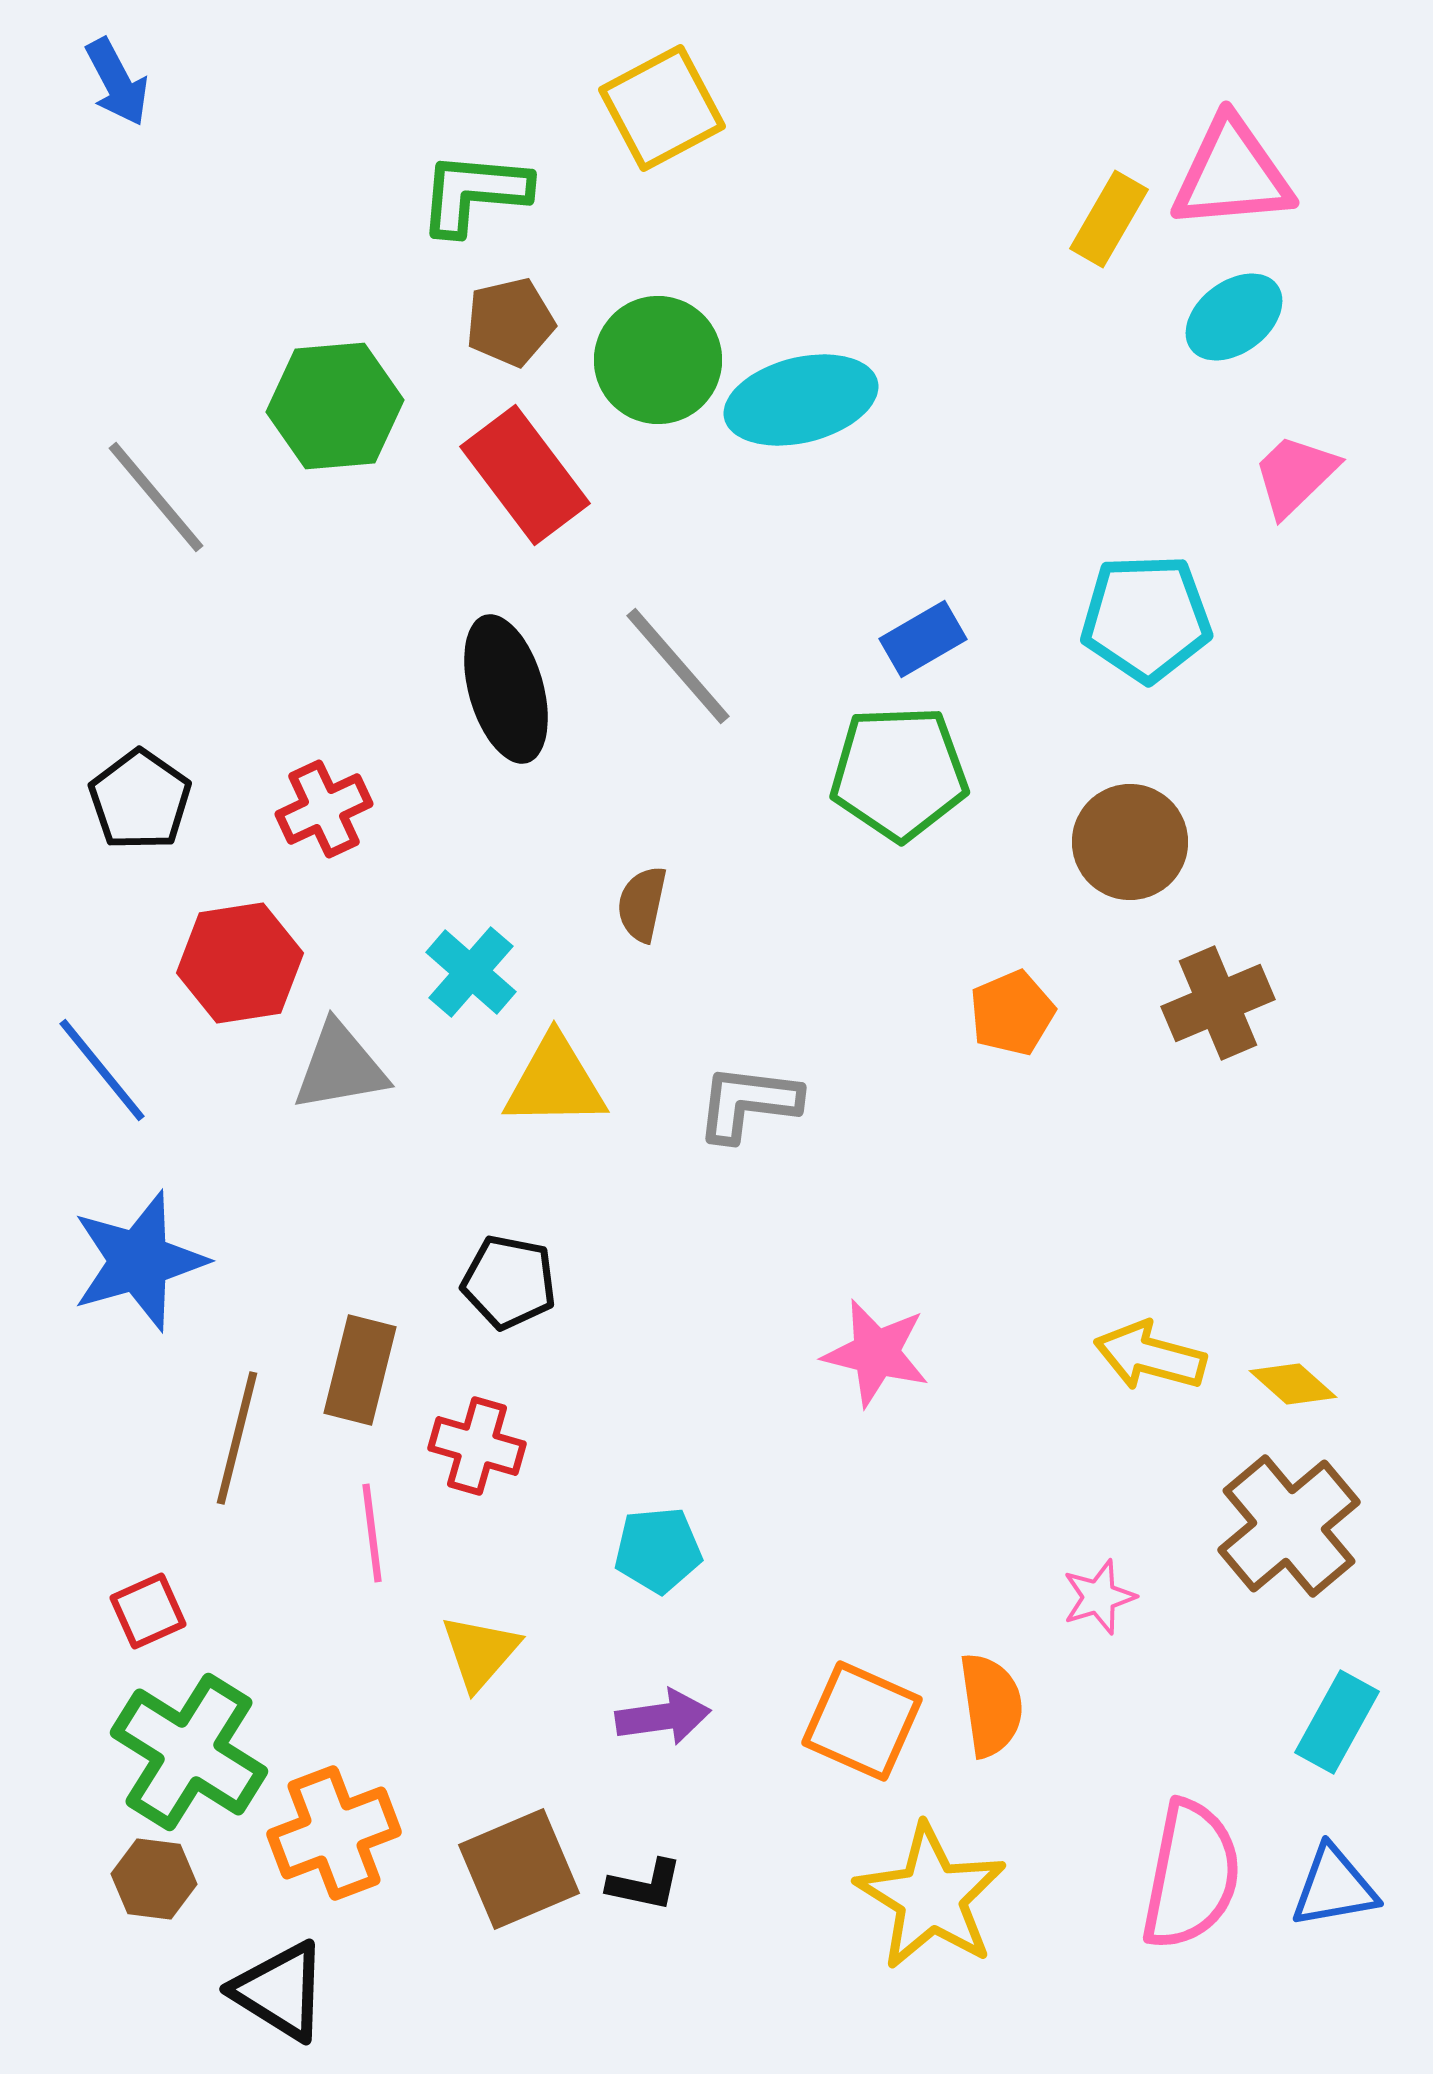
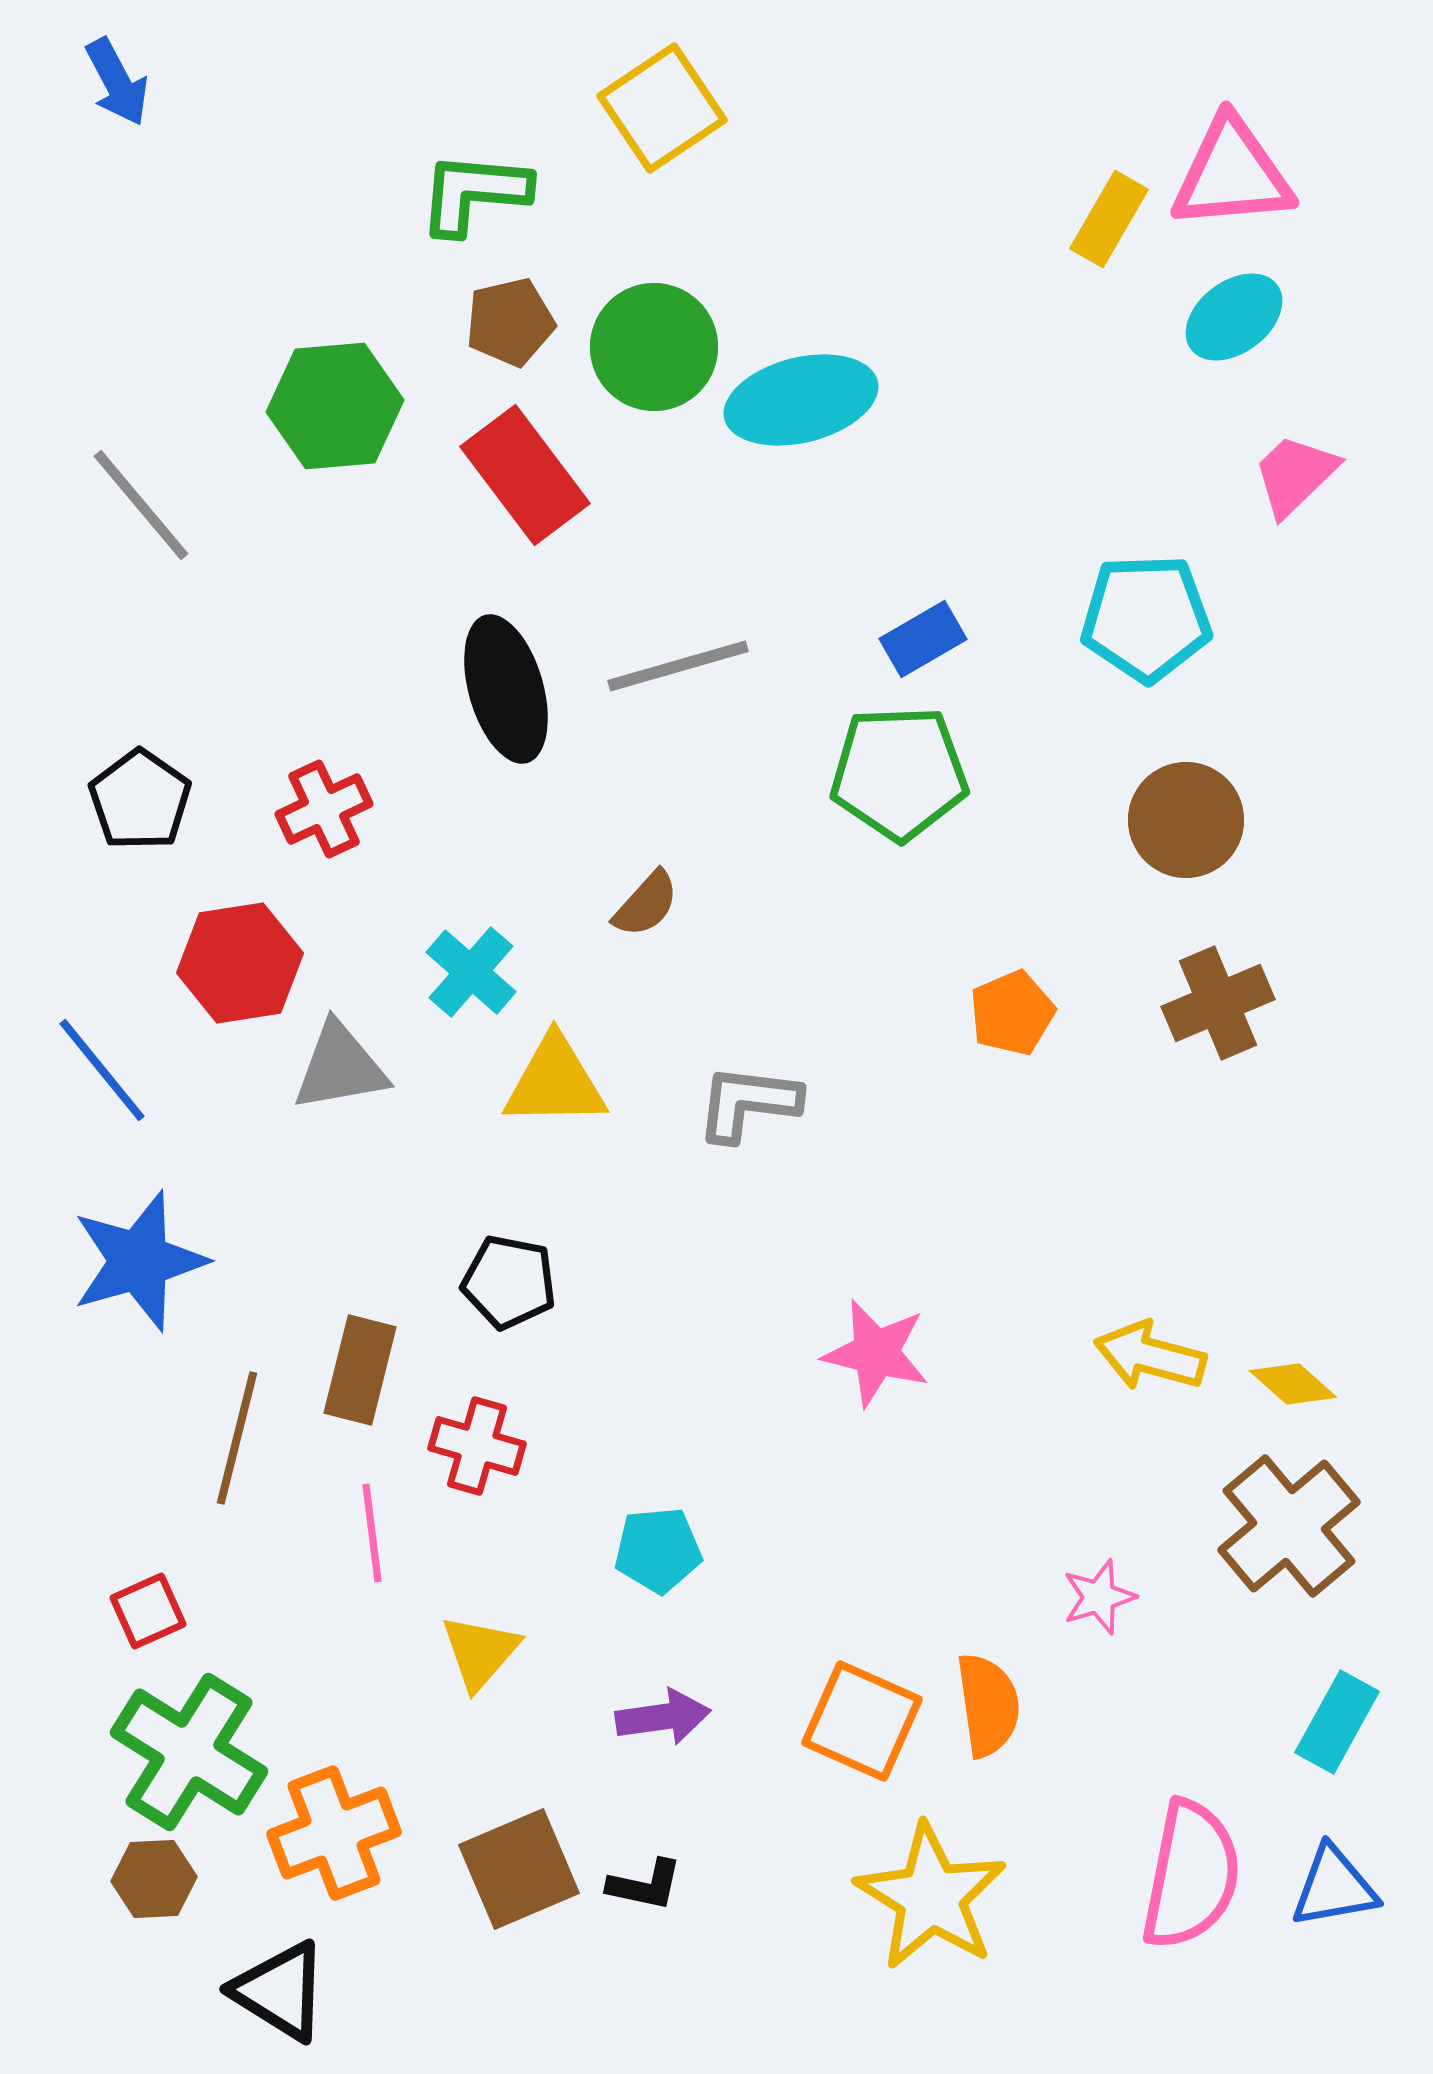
yellow square at (662, 108): rotated 6 degrees counterclockwise
green circle at (658, 360): moved 4 px left, 13 px up
gray line at (156, 497): moved 15 px left, 8 px down
gray line at (678, 666): rotated 65 degrees counterclockwise
brown circle at (1130, 842): moved 56 px right, 22 px up
brown semicircle at (642, 904): moved 4 px right; rotated 150 degrees counterclockwise
orange semicircle at (991, 1705): moved 3 px left
brown hexagon at (154, 1879): rotated 10 degrees counterclockwise
